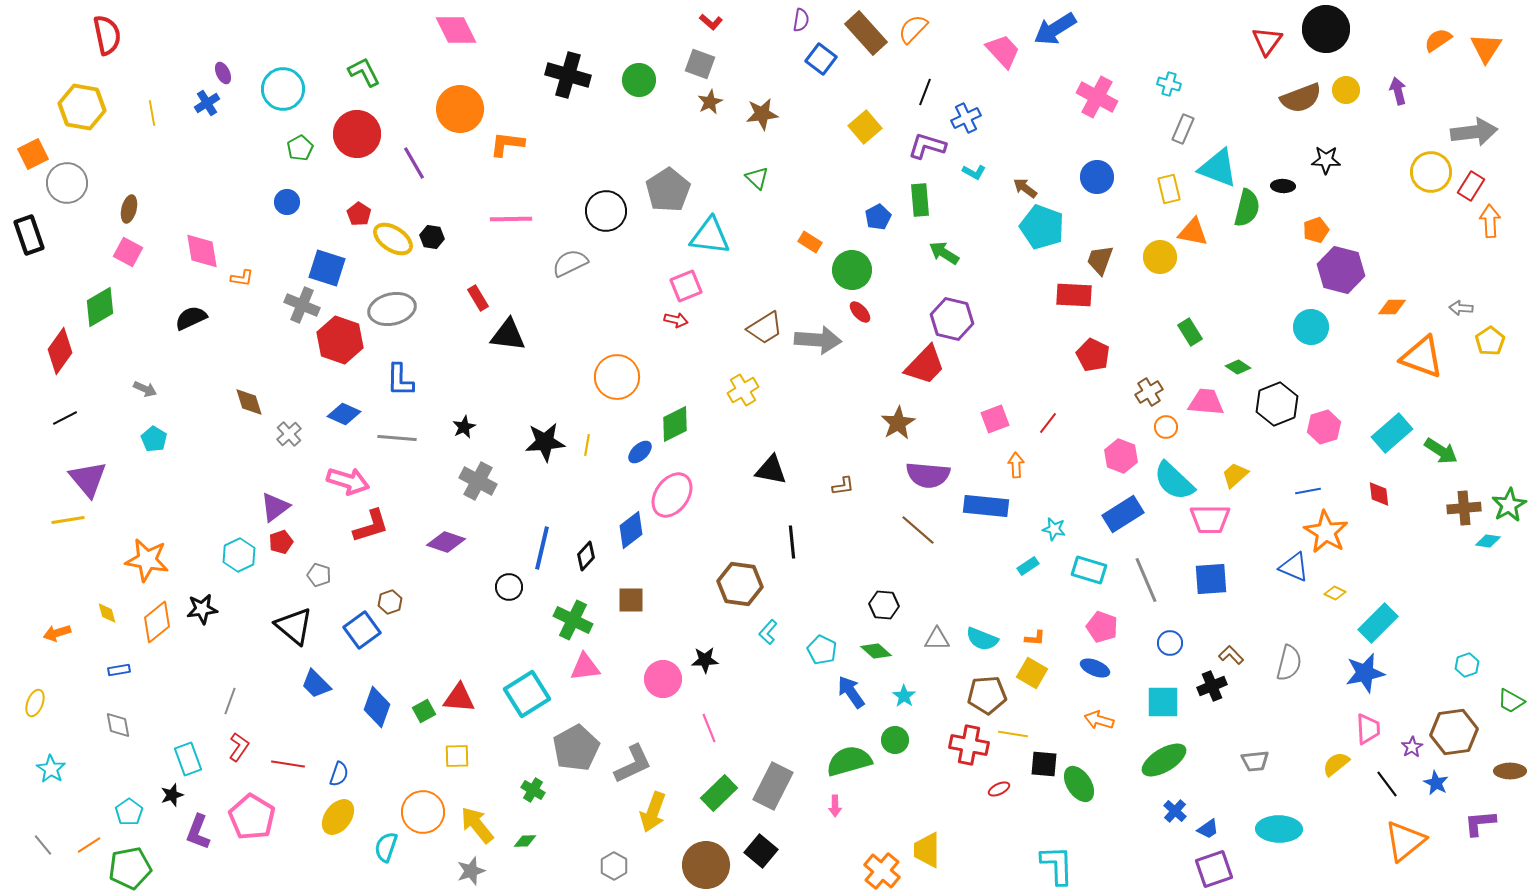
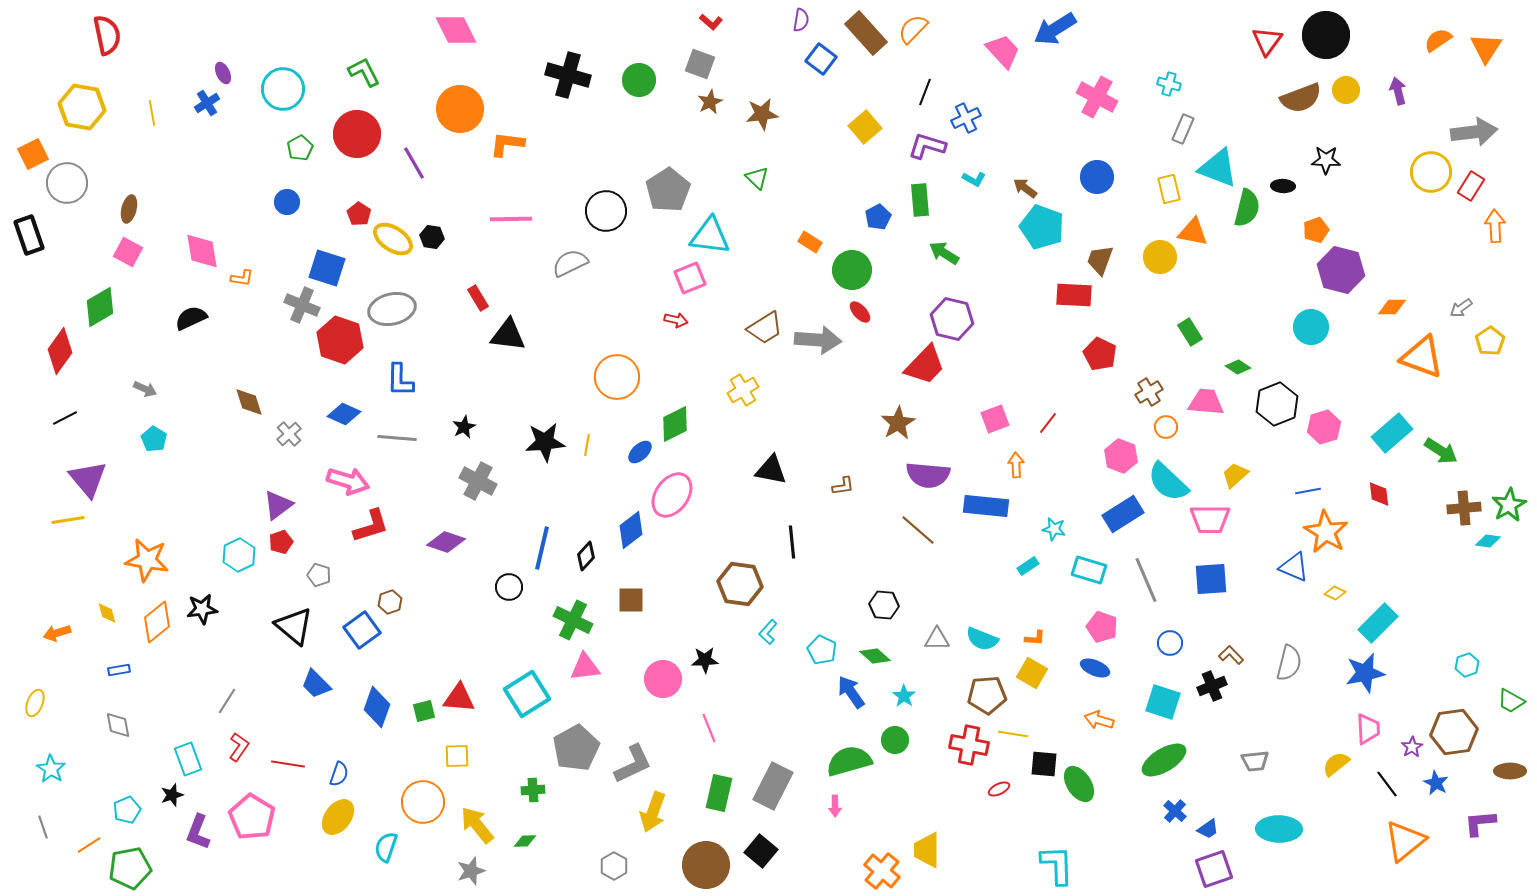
black circle at (1326, 29): moved 6 px down
cyan L-shape at (974, 172): moved 7 px down
orange arrow at (1490, 221): moved 5 px right, 5 px down
pink square at (686, 286): moved 4 px right, 8 px up
gray arrow at (1461, 308): rotated 40 degrees counterclockwise
red pentagon at (1093, 355): moved 7 px right, 1 px up
cyan semicircle at (1174, 481): moved 6 px left, 1 px down
purple triangle at (275, 507): moved 3 px right, 2 px up
green diamond at (876, 651): moved 1 px left, 5 px down
gray line at (230, 701): moved 3 px left; rotated 12 degrees clockwise
cyan square at (1163, 702): rotated 18 degrees clockwise
green square at (424, 711): rotated 15 degrees clockwise
green cross at (533, 790): rotated 35 degrees counterclockwise
green rectangle at (719, 793): rotated 33 degrees counterclockwise
cyan pentagon at (129, 812): moved 2 px left, 2 px up; rotated 12 degrees clockwise
orange circle at (423, 812): moved 10 px up
gray line at (43, 845): moved 18 px up; rotated 20 degrees clockwise
